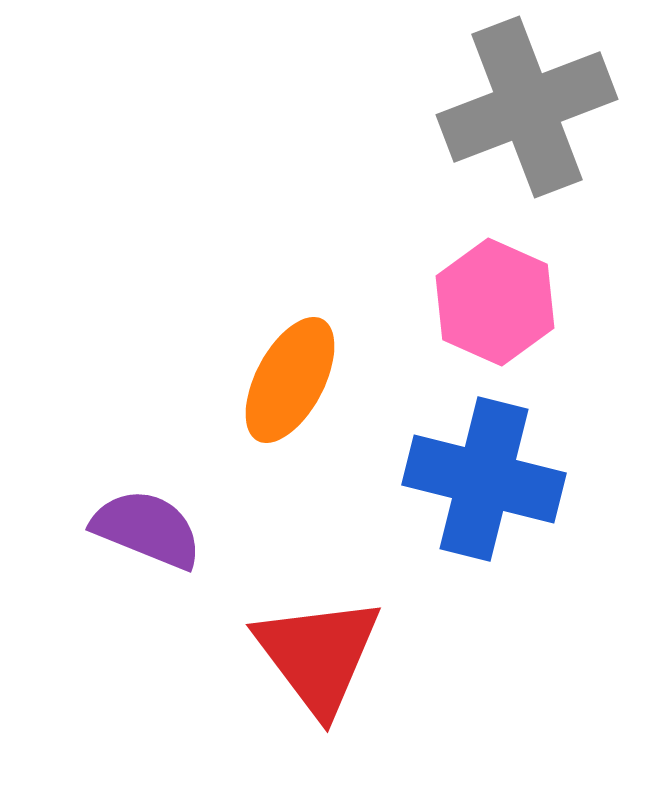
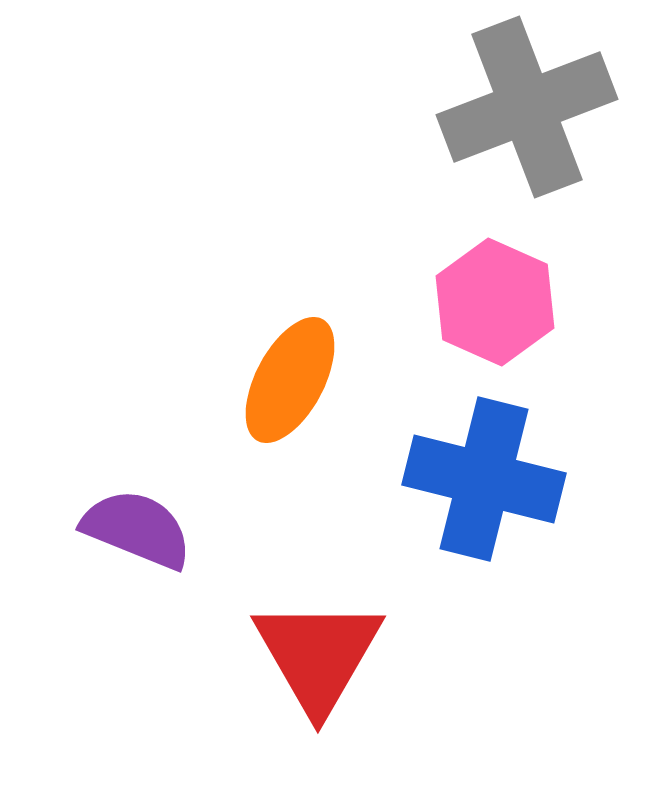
purple semicircle: moved 10 px left
red triangle: rotated 7 degrees clockwise
